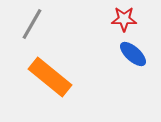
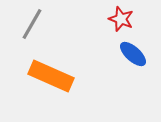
red star: moved 3 px left; rotated 20 degrees clockwise
orange rectangle: moved 1 px right, 1 px up; rotated 15 degrees counterclockwise
